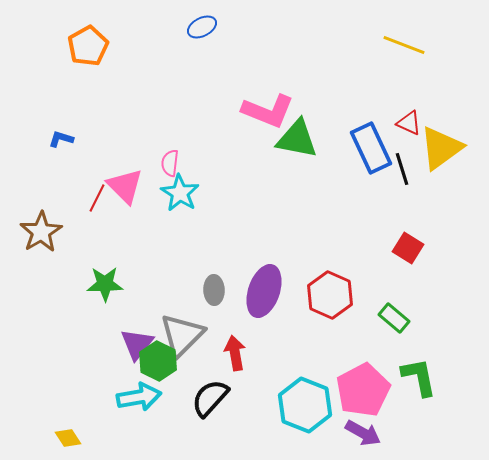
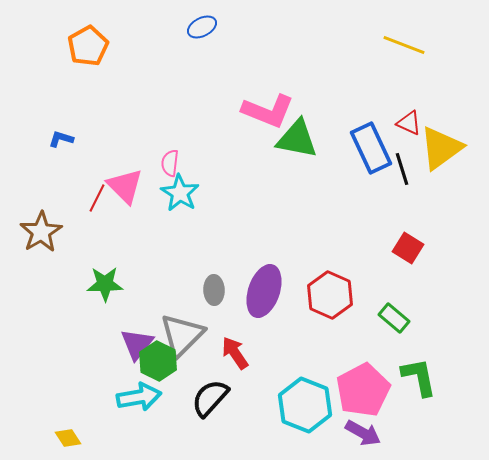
red arrow: rotated 24 degrees counterclockwise
